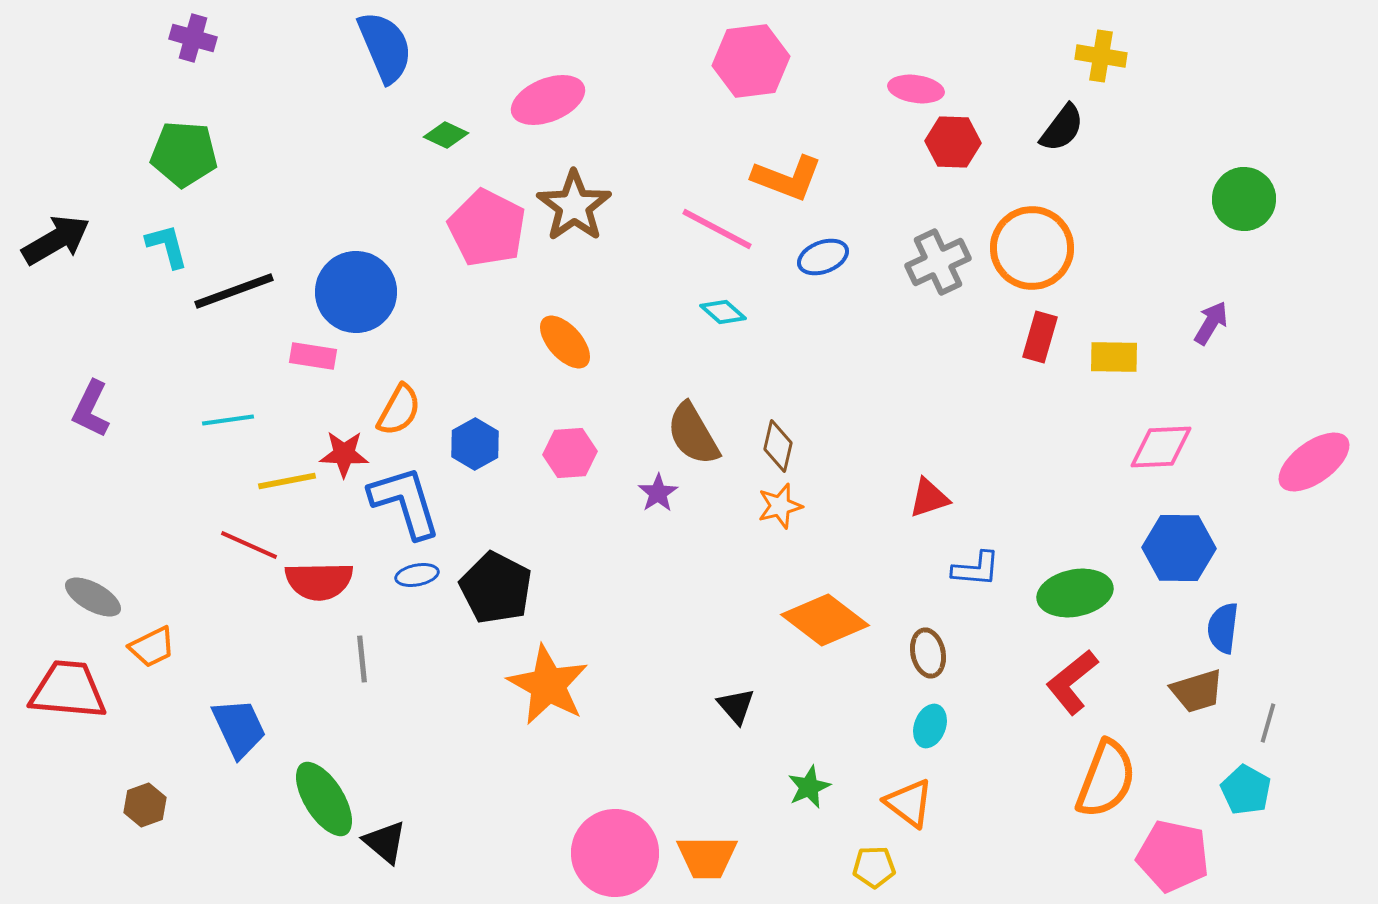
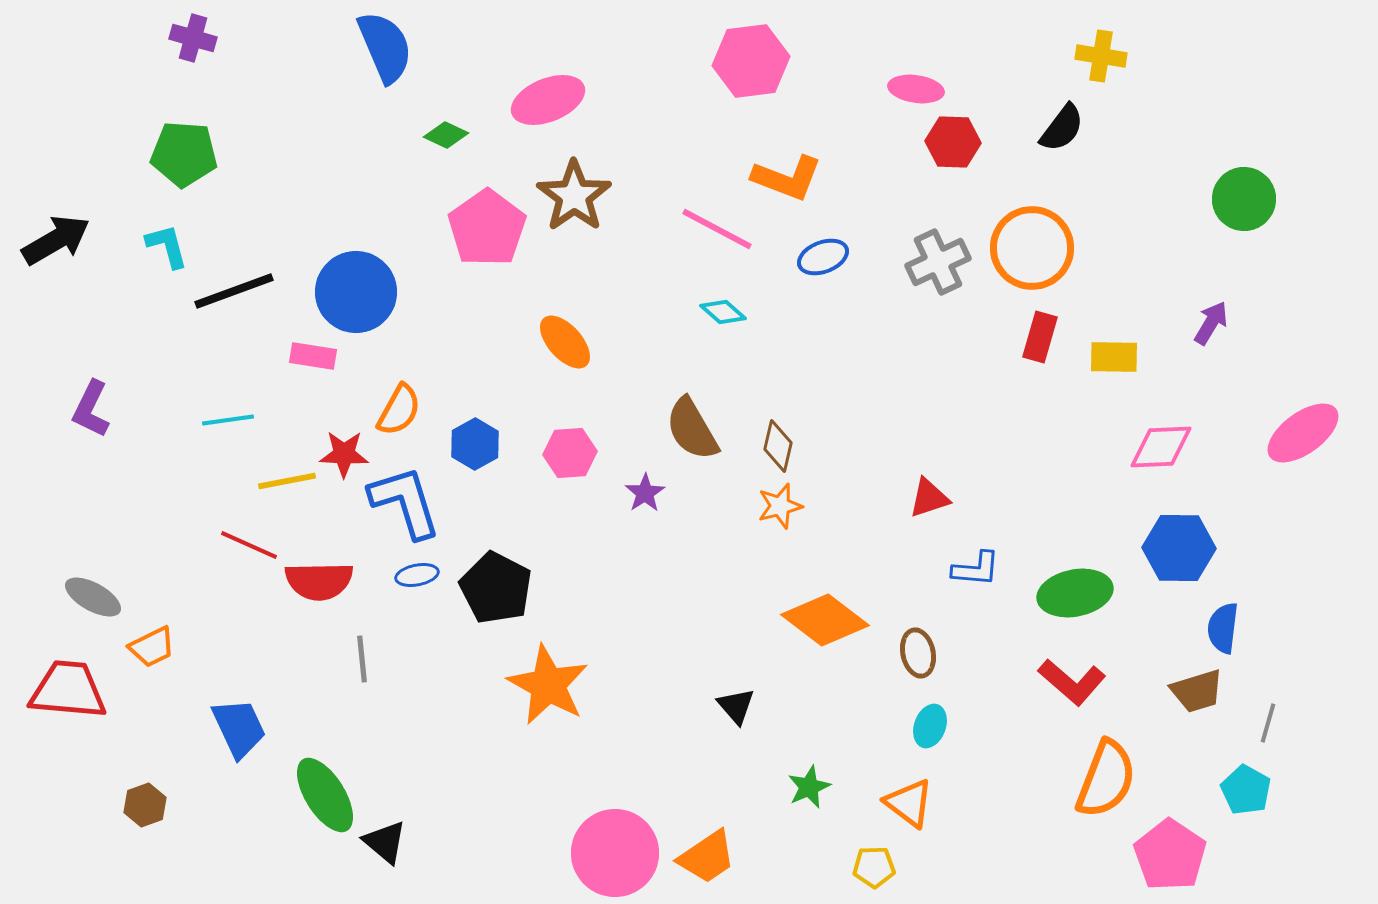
brown star at (574, 206): moved 10 px up
pink pentagon at (487, 228): rotated 10 degrees clockwise
brown semicircle at (693, 434): moved 1 px left, 5 px up
pink ellipse at (1314, 462): moved 11 px left, 29 px up
purple star at (658, 493): moved 13 px left
brown ellipse at (928, 653): moved 10 px left
red L-shape at (1072, 682): rotated 100 degrees counterclockwise
green ellipse at (324, 799): moved 1 px right, 4 px up
pink pentagon at (1173, 856): moved 3 px left, 1 px up; rotated 22 degrees clockwise
orange trapezoid at (707, 857): rotated 34 degrees counterclockwise
